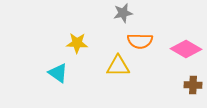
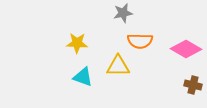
cyan triangle: moved 25 px right, 4 px down; rotated 15 degrees counterclockwise
brown cross: rotated 12 degrees clockwise
